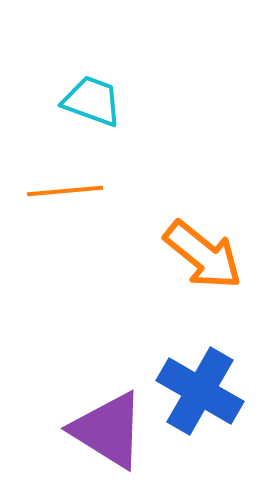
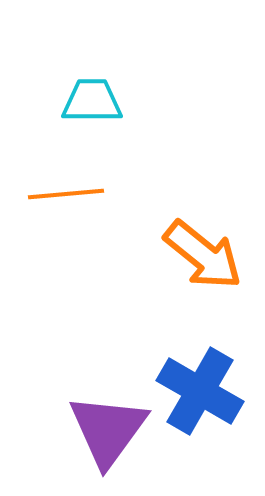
cyan trapezoid: rotated 20 degrees counterclockwise
orange line: moved 1 px right, 3 px down
purple triangle: rotated 34 degrees clockwise
